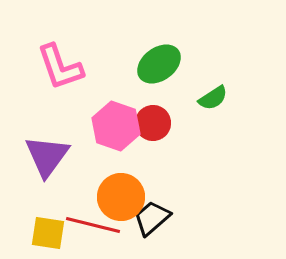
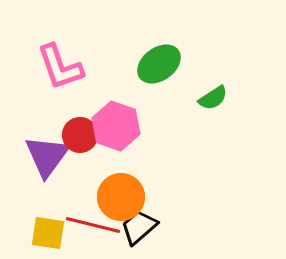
red circle: moved 73 px left, 12 px down
black trapezoid: moved 13 px left, 9 px down
